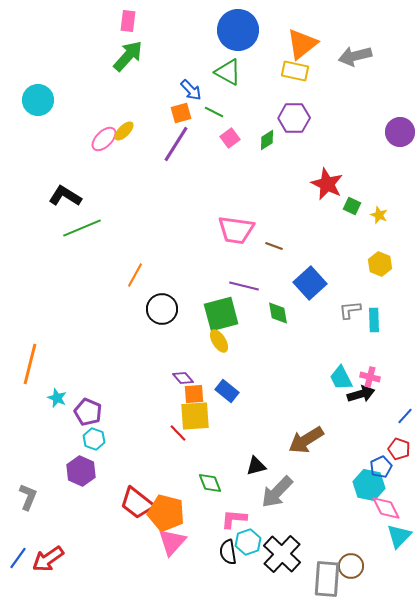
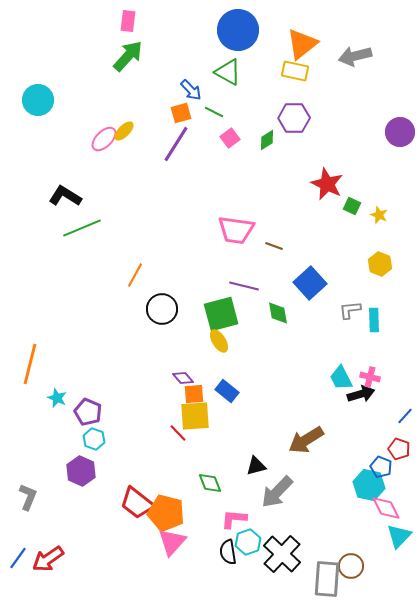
blue pentagon at (381, 467): rotated 25 degrees counterclockwise
